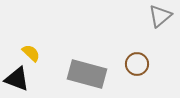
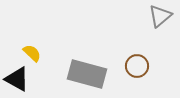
yellow semicircle: moved 1 px right
brown circle: moved 2 px down
black triangle: rotated 8 degrees clockwise
